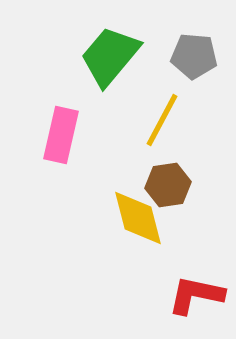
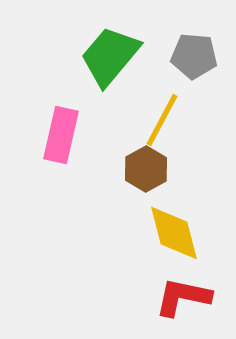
brown hexagon: moved 22 px left, 16 px up; rotated 21 degrees counterclockwise
yellow diamond: moved 36 px right, 15 px down
red L-shape: moved 13 px left, 2 px down
